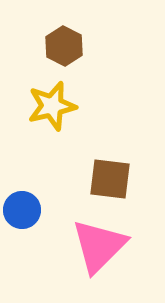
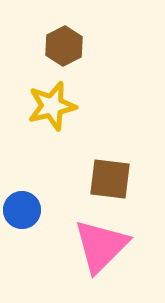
brown hexagon: rotated 6 degrees clockwise
pink triangle: moved 2 px right
